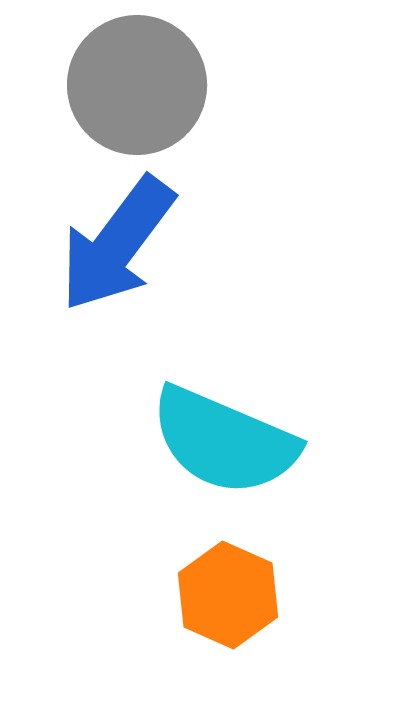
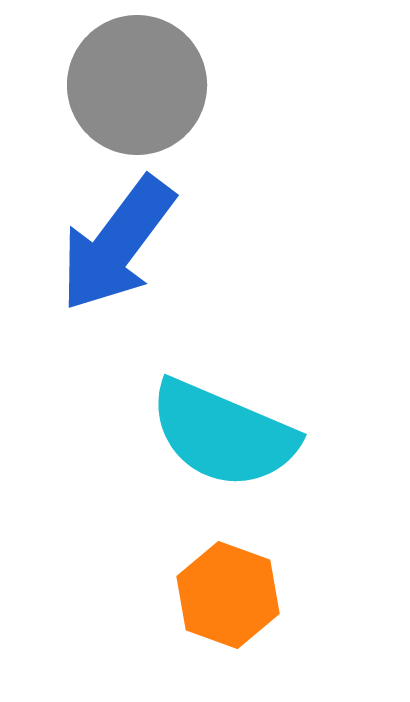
cyan semicircle: moved 1 px left, 7 px up
orange hexagon: rotated 4 degrees counterclockwise
